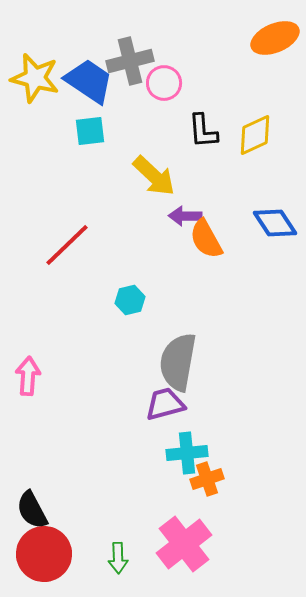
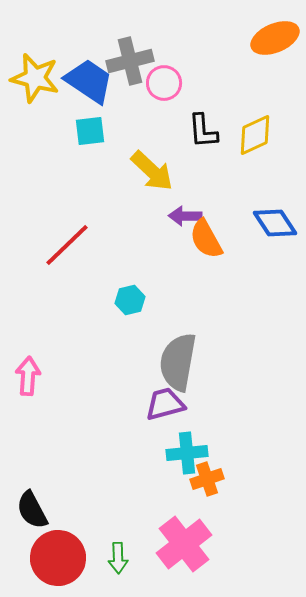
yellow arrow: moved 2 px left, 5 px up
red circle: moved 14 px right, 4 px down
